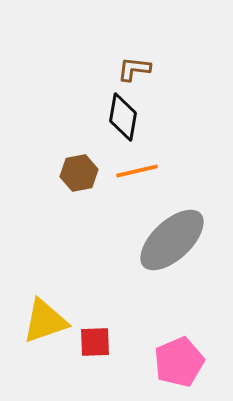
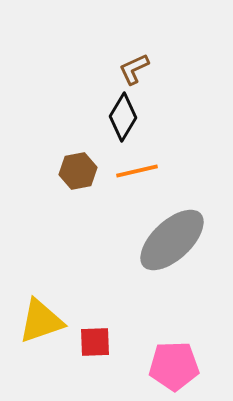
brown L-shape: rotated 32 degrees counterclockwise
black diamond: rotated 21 degrees clockwise
brown hexagon: moved 1 px left, 2 px up
yellow triangle: moved 4 px left
pink pentagon: moved 5 px left, 4 px down; rotated 21 degrees clockwise
